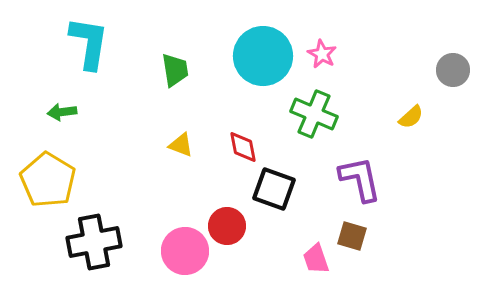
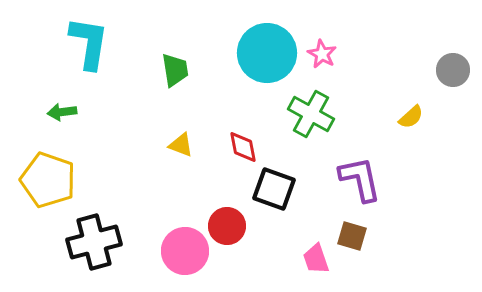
cyan circle: moved 4 px right, 3 px up
green cross: moved 3 px left; rotated 6 degrees clockwise
yellow pentagon: rotated 12 degrees counterclockwise
black cross: rotated 4 degrees counterclockwise
